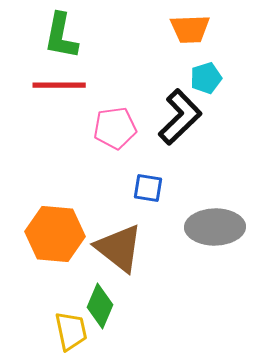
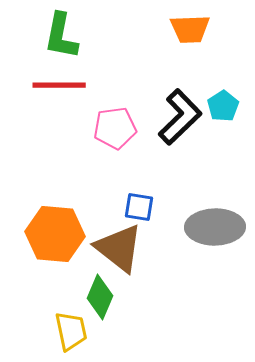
cyan pentagon: moved 17 px right, 28 px down; rotated 16 degrees counterclockwise
blue square: moved 9 px left, 19 px down
green diamond: moved 9 px up
